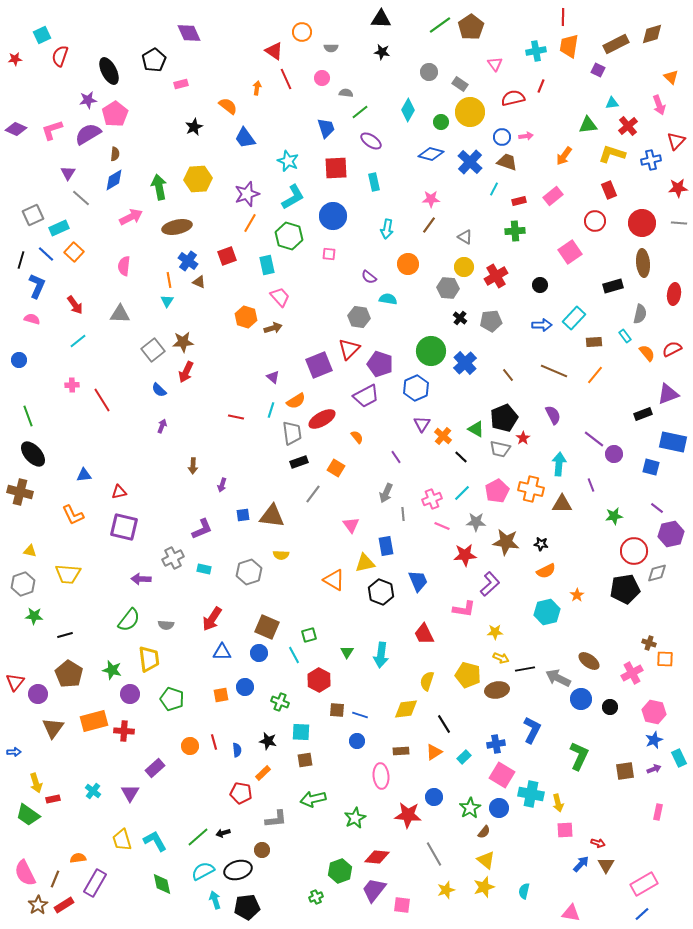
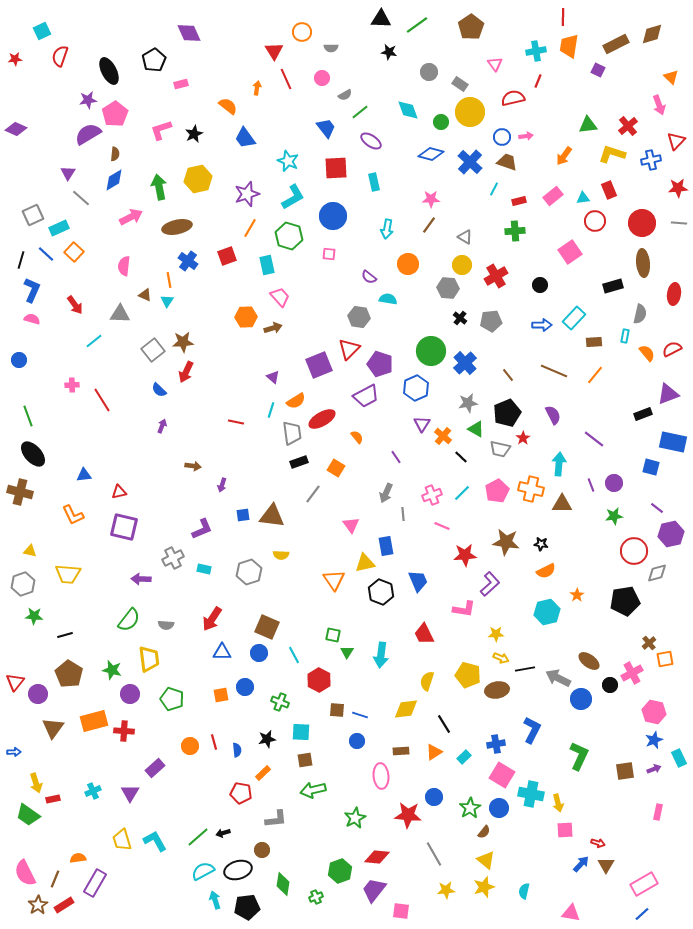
green line at (440, 25): moved 23 px left
cyan square at (42, 35): moved 4 px up
red triangle at (274, 51): rotated 24 degrees clockwise
black star at (382, 52): moved 7 px right
red line at (541, 86): moved 3 px left, 5 px up
gray semicircle at (346, 93): moved 1 px left, 2 px down; rotated 144 degrees clockwise
cyan triangle at (612, 103): moved 29 px left, 95 px down
cyan diamond at (408, 110): rotated 50 degrees counterclockwise
black star at (194, 127): moved 7 px down
blue trapezoid at (326, 128): rotated 20 degrees counterclockwise
pink L-shape at (52, 130): moved 109 px right
yellow hexagon at (198, 179): rotated 8 degrees counterclockwise
orange line at (250, 223): moved 5 px down
yellow circle at (464, 267): moved 2 px left, 2 px up
brown triangle at (199, 282): moved 54 px left, 13 px down
blue L-shape at (37, 286): moved 5 px left, 4 px down
orange hexagon at (246, 317): rotated 20 degrees counterclockwise
cyan rectangle at (625, 336): rotated 48 degrees clockwise
cyan line at (78, 341): moved 16 px right
red line at (236, 417): moved 5 px down
black pentagon at (504, 418): moved 3 px right, 5 px up
purple circle at (614, 454): moved 29 px down
brown arrow at (193, 466): rotated 84 degrees counterclockwise
pink cross at (432, 499): moved 4 px up
gray star at (476, 522): moved 8 px left, 119 px up; rotated 12 degrees counterclockwise
orange triangle at (334, 580): rotated 25 degrees clockwise
black pentagon at (625, 589): moved 12 px down
yellow star at (495, 632): moved 1 px right, 2 px down
green square at (309, 635): moved 24 px right; rotated 28 degrees clockwise
brown cross at (649, 643): rotated 32 degrees clockwise
orange square at (665, 659): rotated 12 degrees counterclockwise
black circle at (610, 707): moved 22 px up
black star at (268, 741): moved 1 px left, 2 px up; rotated 24 degrees counterclockwise
cyan cross at (93, 791): rotated 28 degrees clockwise
green arrow at (313, 799): moved 9 px up
green diamond at (162, 884): moved 121 px right; rotated 20 degrees clockwise
yellow star at (446, 890): rotated 12 degrees clockwise
pink square at (402, 905): moved 1 px left, 6 px down
